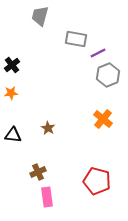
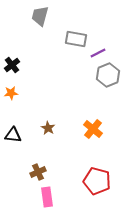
orange cross: moved 10 px left, 10 px down
